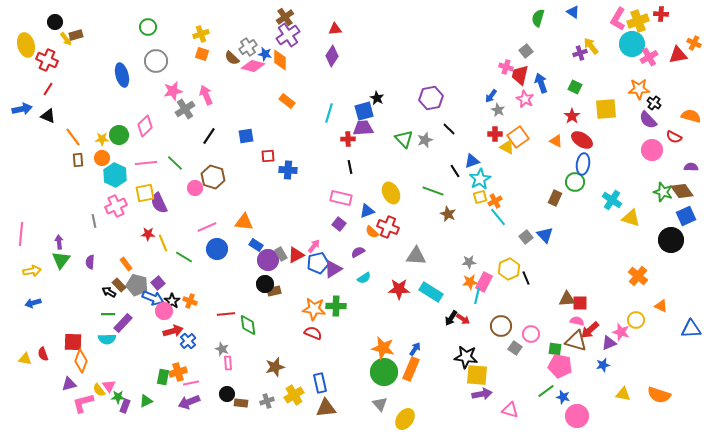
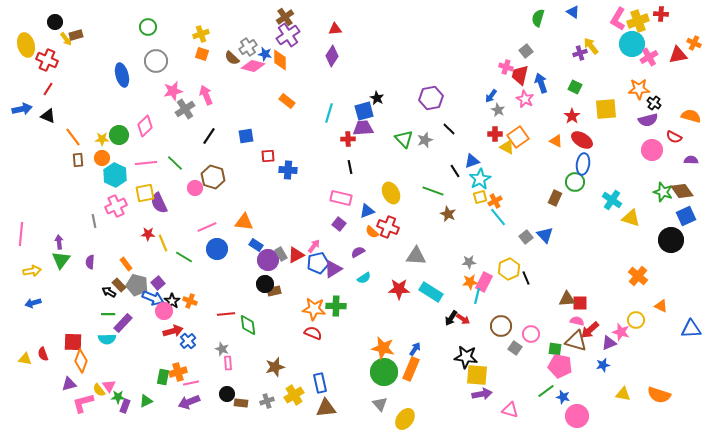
purple semicircle at (648, 120): rotated 60 degrees counterclockwise
purple semicircle at (691, 167): moved 7 px up
